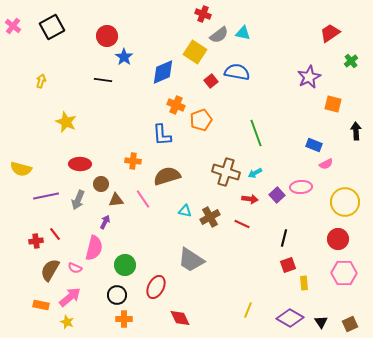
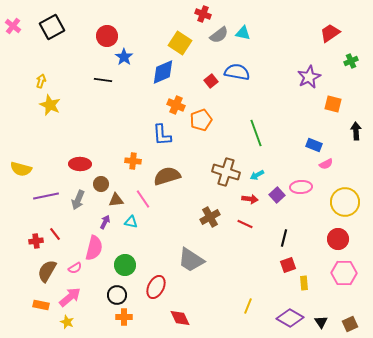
yellow square at (195, 52): moved 15 px left, 9 px up
green cross at (351, 61): rotated 16 degrees clockwise
yellow star at (66, 122): moved 16 px left, 17 px up
cyan arrow at (255, 173): moved 2 px right, 2 px down
cyan triangle at (185, 211): moved 54 px left, 11 px down
red line at (242, 224): moved 3 px right
pink semicircle at (75, 268): rotated 56 degrees counterclockwise
brown semicircle at (50, 270): moved 3 px left, 1 px down
yellow line at (248, 310): moved 4 px up
orange cross at (124, 319): moved 2 px up
